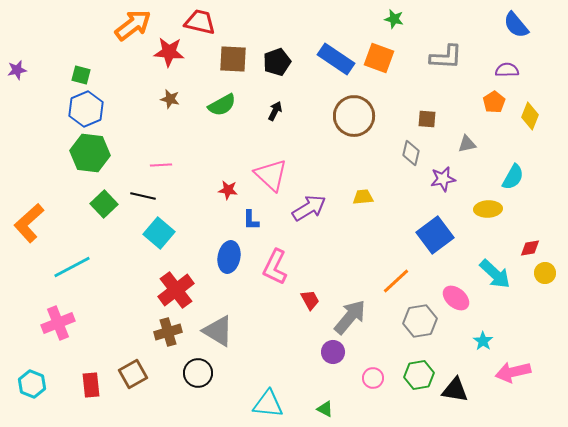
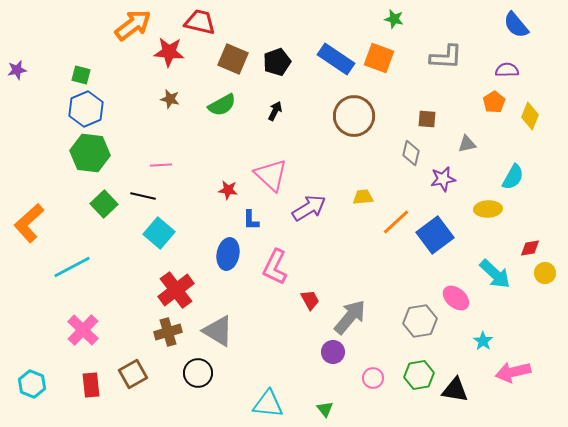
brown square at (233, 59): rotated 20 degrees clockwise
blue ellipse at (229, 257): moved 1 px left, 3 px up
orange line at (396, 281): moved 59 px up
pink cross at (58, 323): moved 25 px right, 7 px down; rotated 24 degrees counterclockwise
green triangle at (325, 409): rotated 24 degrees clockwise
